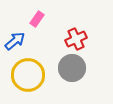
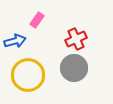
pink rectangle: moved 1 px down
blue arrow: rotated 25 degrees clockwise
gray circle: moved 2 px right
